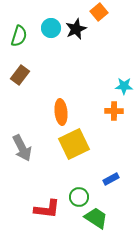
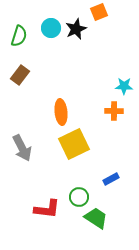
orange square: rotated 18 degrees clockwise
